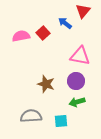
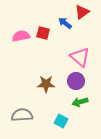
red triangle: moved 1 px left, 1 px down; rotated 14 degrees clockwise
red square: rotated 32 degrees counterclockwise
pink triangle: moved 1 px down; rotated 30 degrees clockwise
brown star: rotated 18 degrees counterclockwise
green arrow: moved 3 px right
gray semicircle: moved 9 px left, 1 px up
cyan square: rotated 32 degrees clockwise
